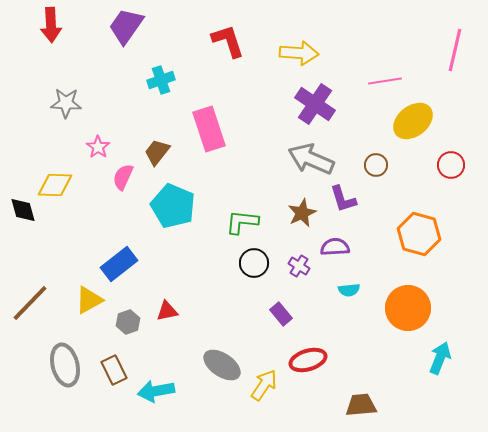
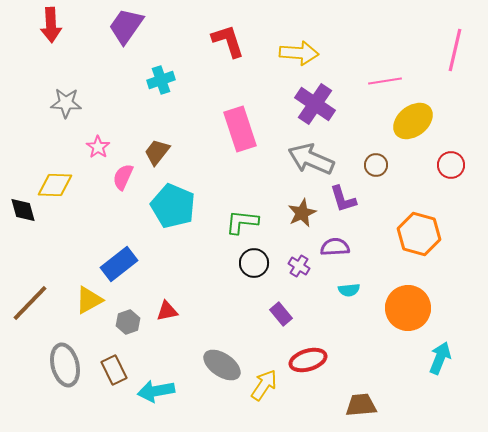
pink rectangle at (209, 129): moved 31 px right
